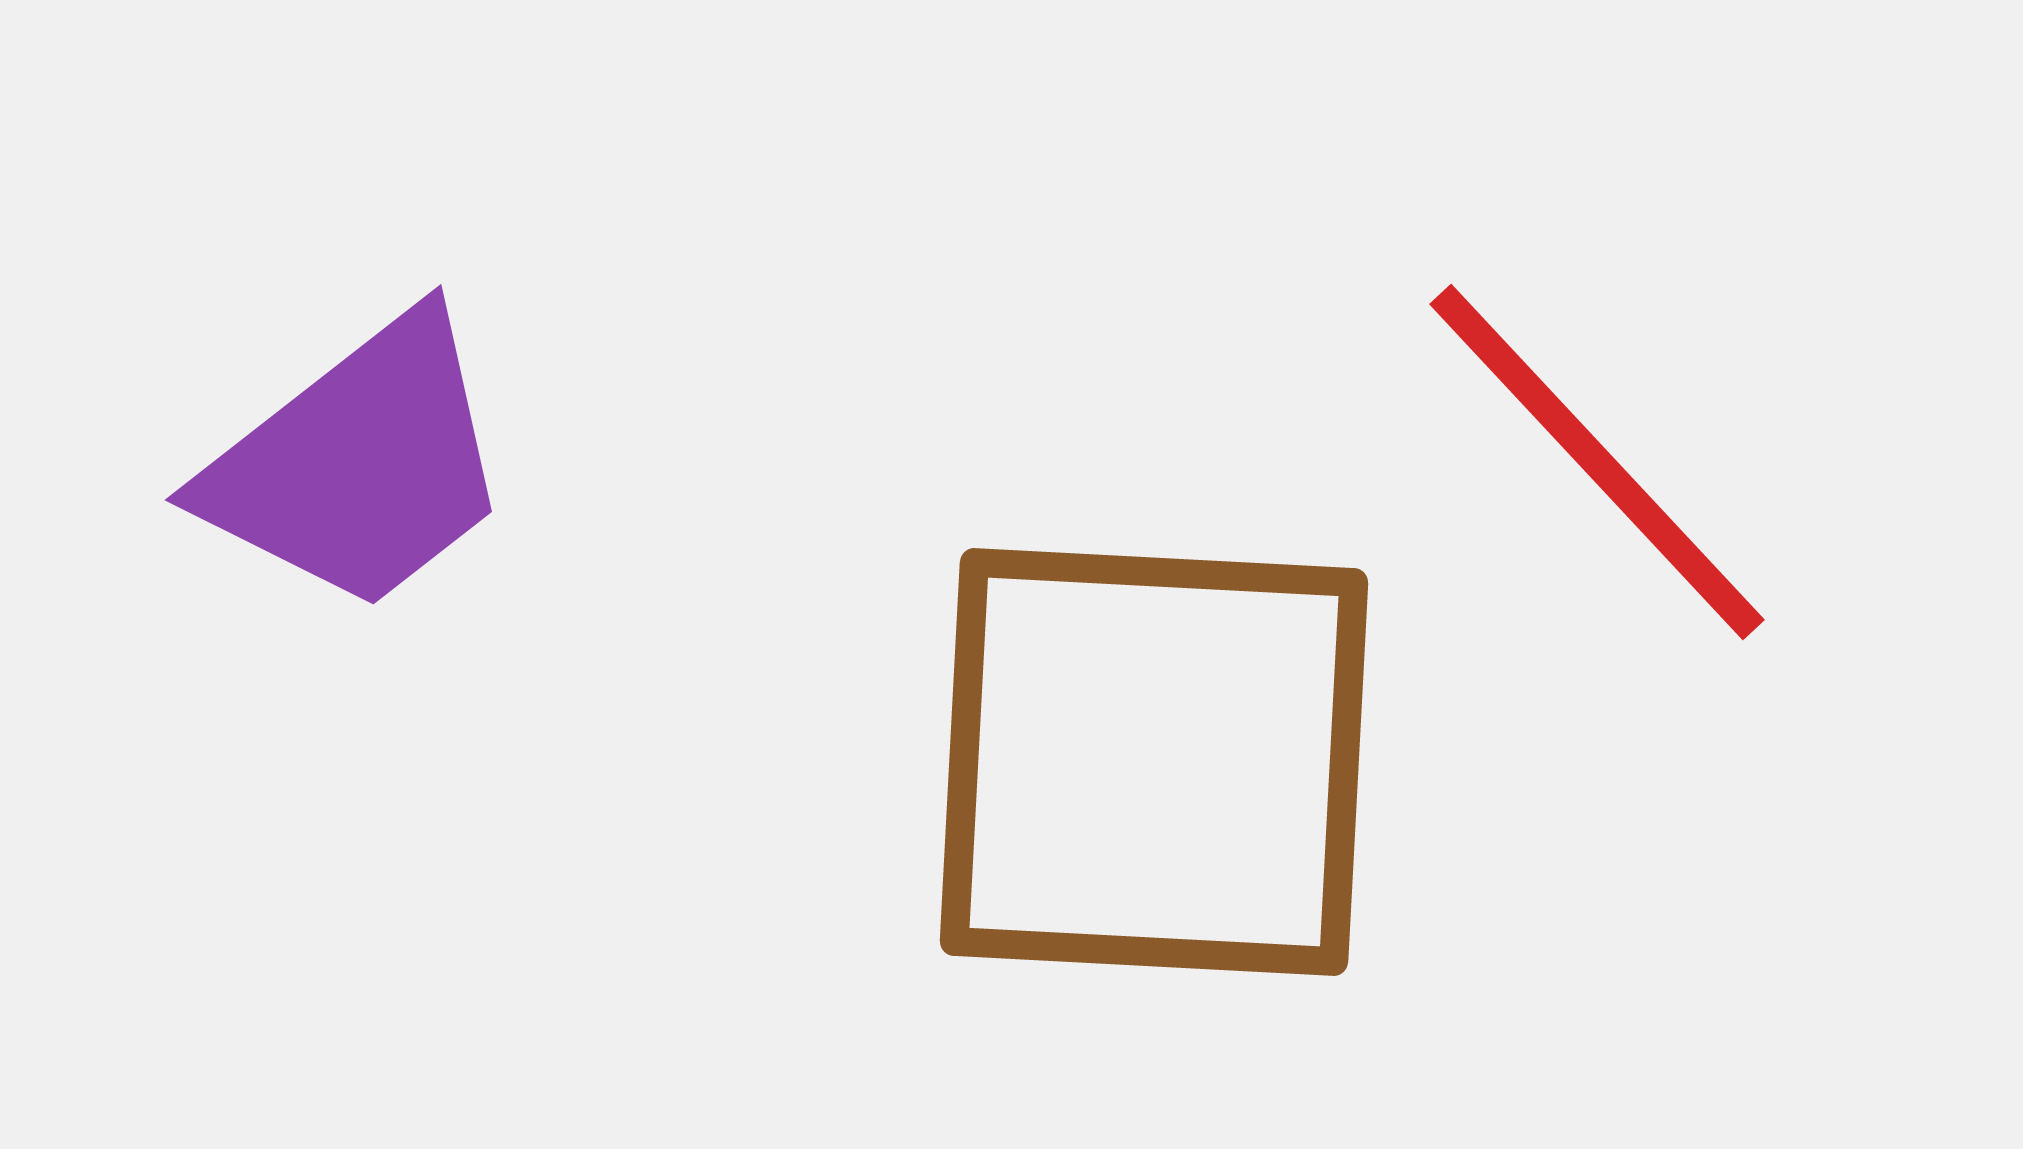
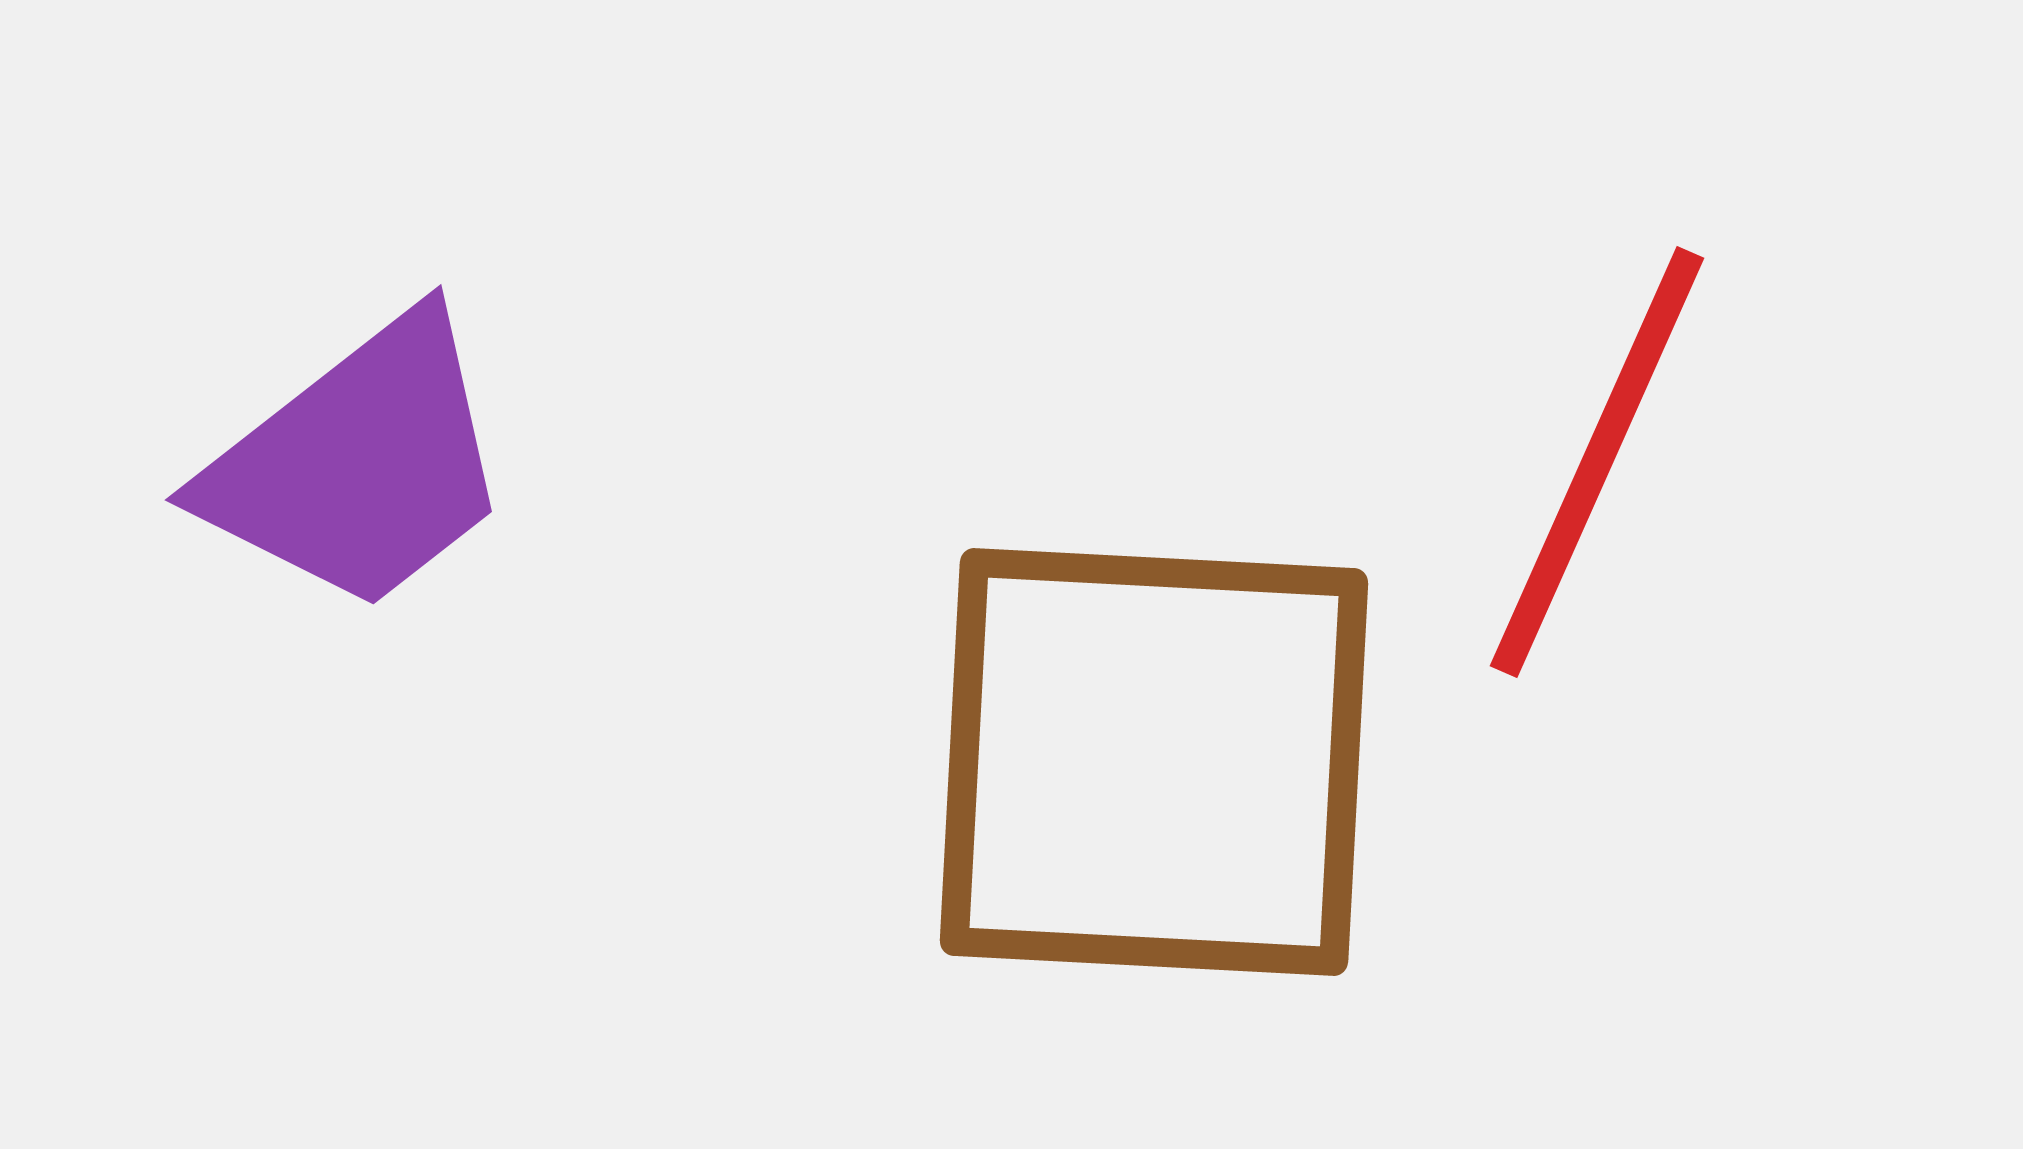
red line: rotated 67 degrees clockwise
